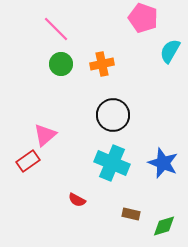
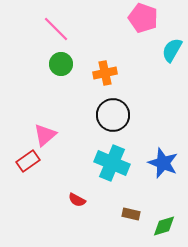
cyan semicircle: moved 2 px right, 1 px up
orange cross: moved 3 px right, 9 px down
